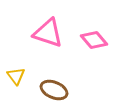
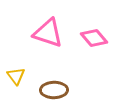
pink diamond: moved 2 px up
brown ellipse: rotated 24 degrees counterclockwise
